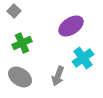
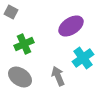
gray square: moved 3 px left, 1 px down; rotated 16 degrees counterclockwise
green cross: moved 2 px right, 1 px down
gray arrow: rotated 138 degrees clockwise
